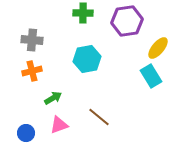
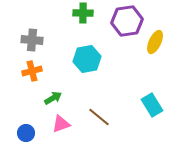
yellow ellipse: moved 3 px left, 6 px up; rotated 15 degrees counterclockwise
cyan rectangle: moved 1 px right, 29 px down
pink triangle: moved 2 px right, 1 px up
